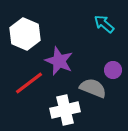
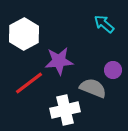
white hexagon: moved 1 px left; rotated 8 degrees clockwise
purple star: rotated 28 degrees counterclockwise
